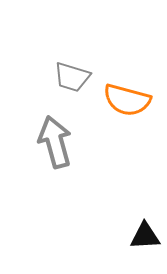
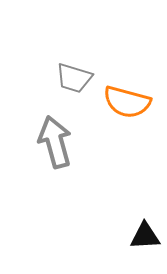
gray trapezoid: moved 2 px right, 1 px down
orange semicircle: moved 2 px down
